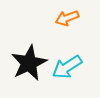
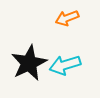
cyan arrow: moved 2 px left, 2 px up; rotated 16 degrees clockwise
